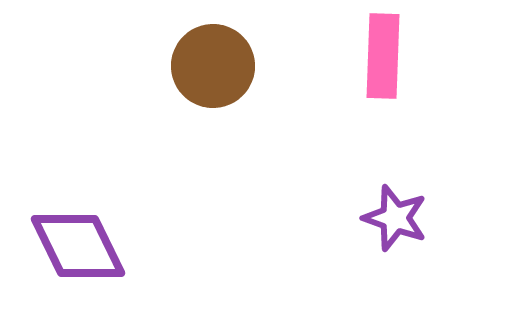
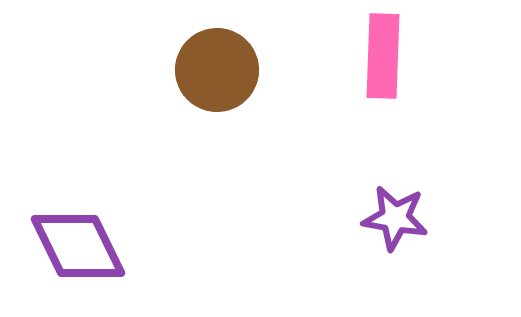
brown circle: moved 4 px right, 4 px down
purple star: rotated 10 degrees counterclockwise
